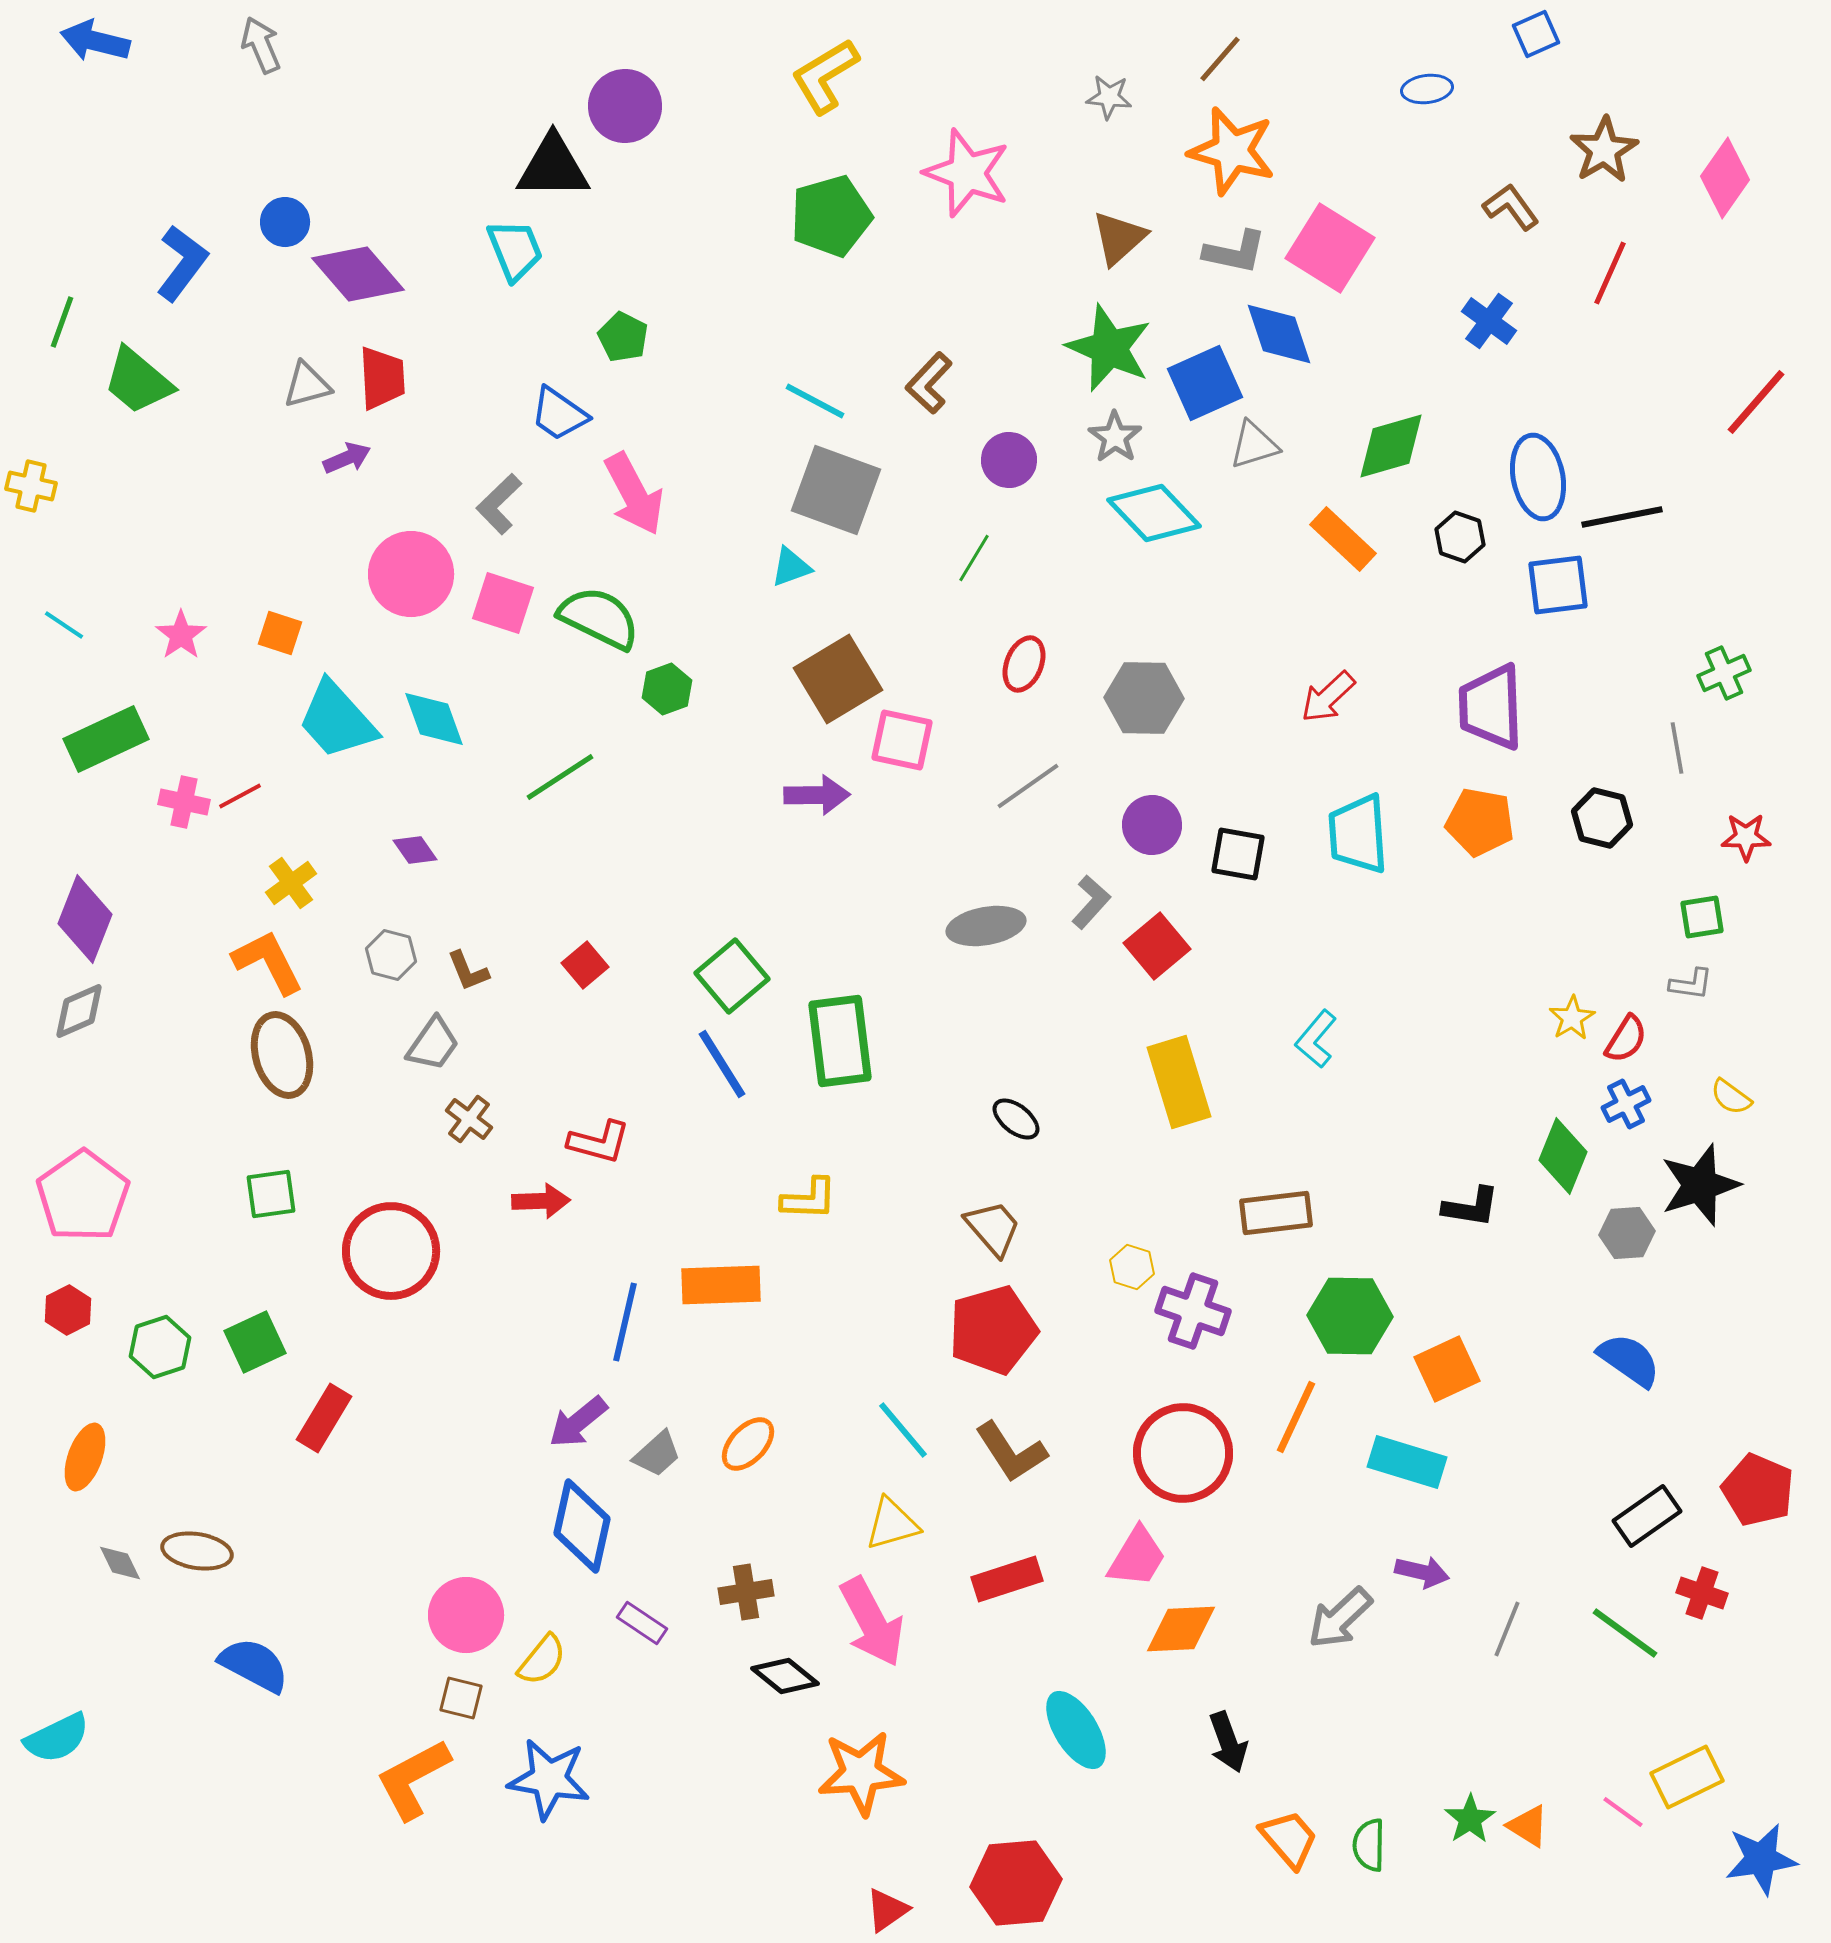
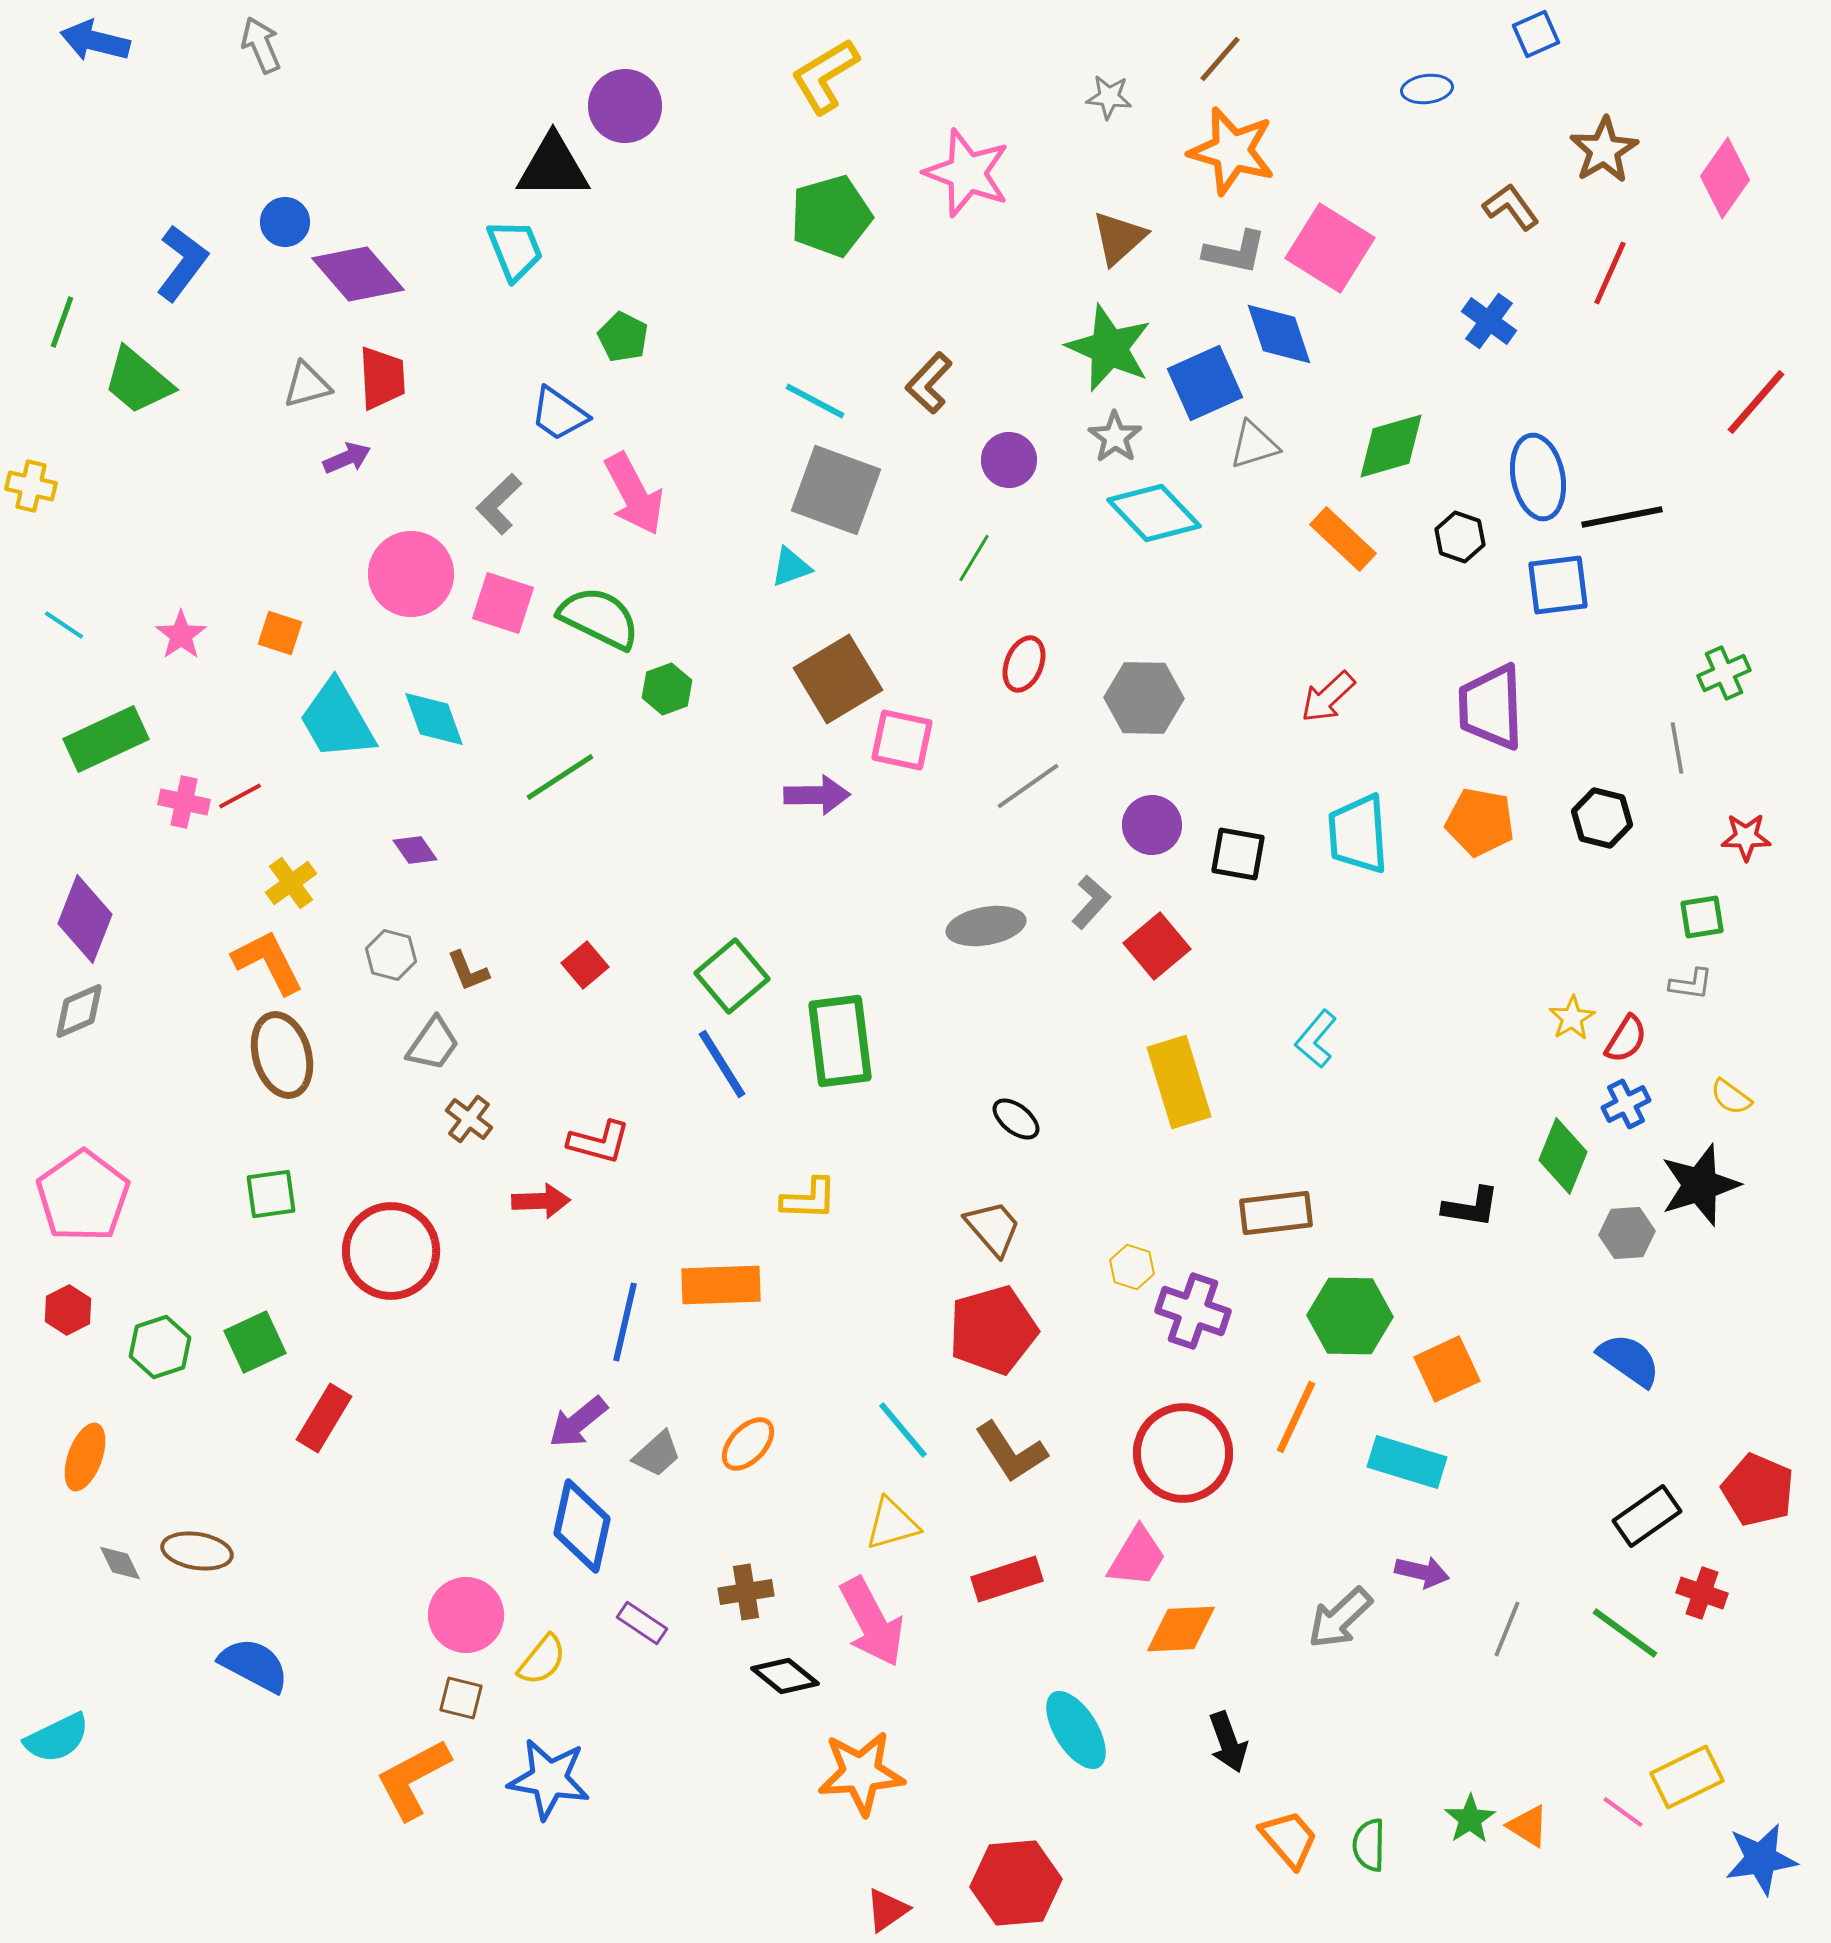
cyan trapezoid at (337, 720): rotated 12 degrees clockwise
